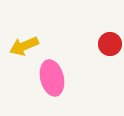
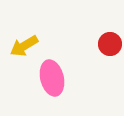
yellow arrow: rotated 8 degrees counterclockwise
